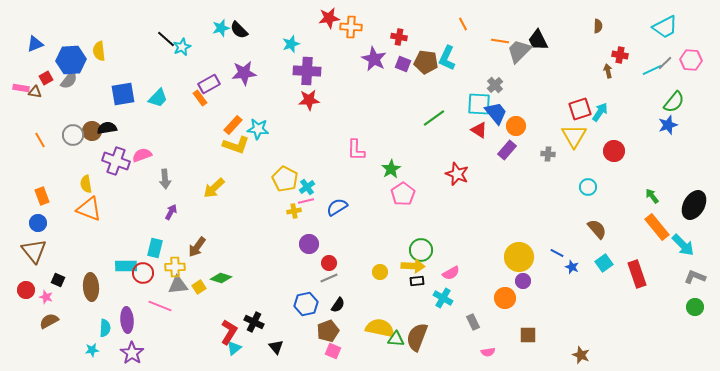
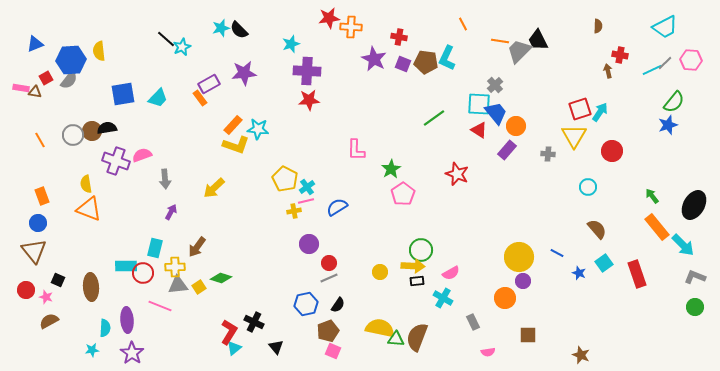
red circle at (614, 151): moved 2 px left
blue star at (572, 267): moved 7 px right, 6 px down
